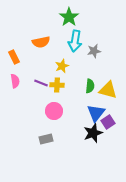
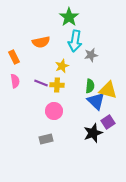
gray star: moved 3 px left, 4 px down
blue triangle: moved 12 px up; rotated 24 degrees counterclockwise
